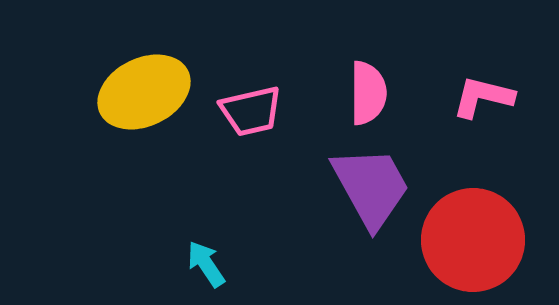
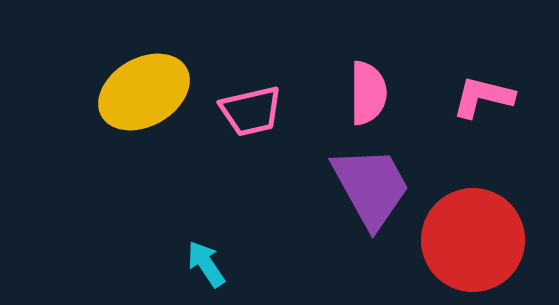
yellow ellipse: rotated 4 degrees counterclockwise
